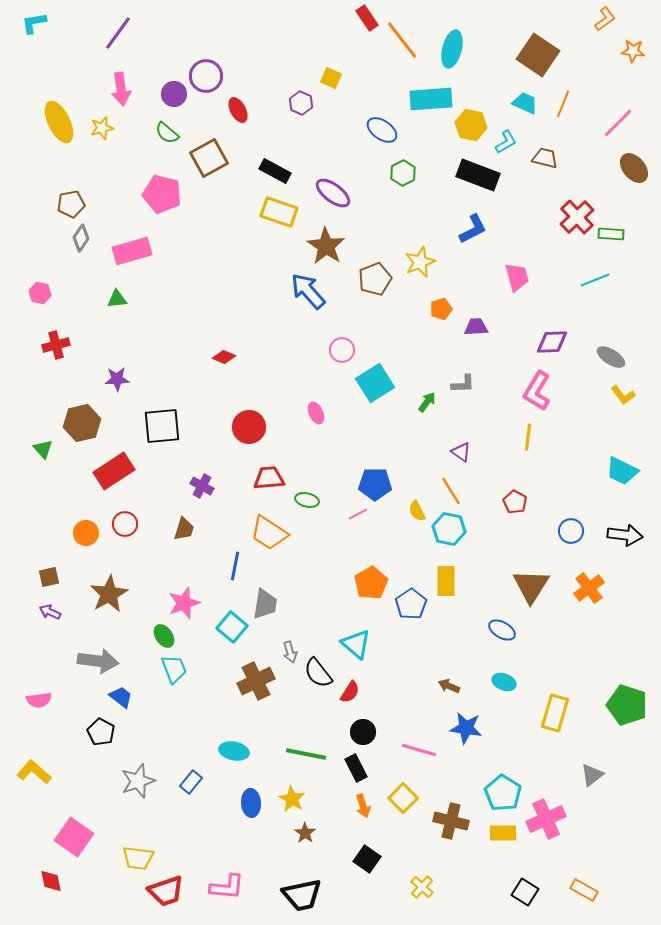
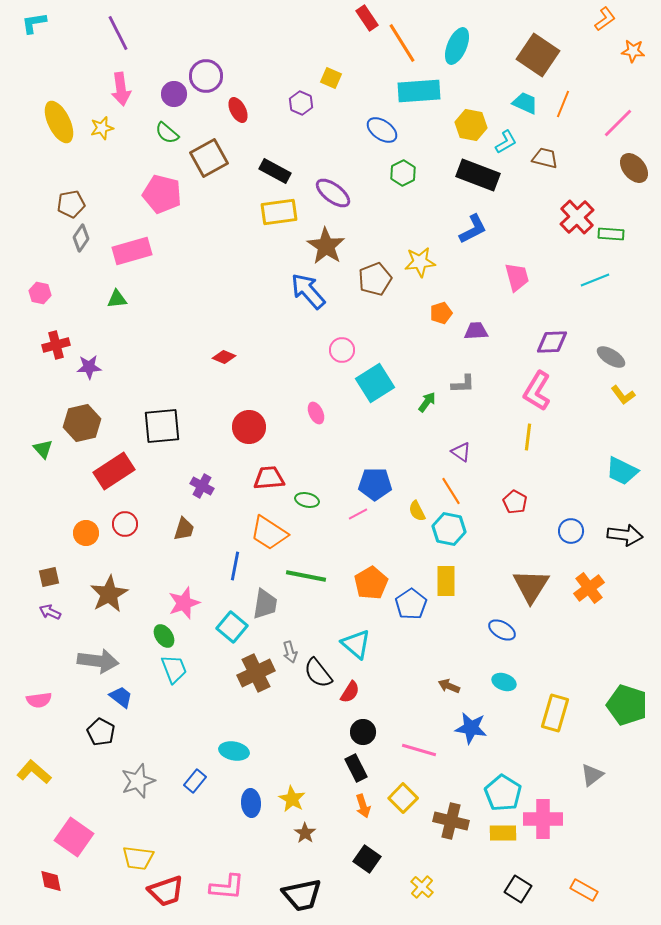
purple line at (118, 33): rotated 63 degrees counterclockwise
orange line at (402, 40): moved 3 px down; rotated 6 degrees clockwise
cyan ellipse at (452, 49): moved 5 px right, 3 px up; rotated 9 degrees clockwise
cyan rectangle at (431, 99): moved 12 px left, 8 px up
yellow rectangle at (279, 212): rotated 27 degrees counterclockwise
yellow star at (420, 262): rotated 16 degrees clockwise
orange pentagon at (441, 309): moved 4 px down
purple trapezoid at (476, 327): moved 4 px down
purple star at (117, 379): moved 28 px left, 12 px up
brown cross at (256, 681): moved 8 px up
blue star at (466, 728): moved 5 px right
green line at (306, 754): moved 178 px up
blue rectangle at (191, 782): moved 4 px right, 1 px up
pink cross at (546, 819): moved 3 px left; rotated 24 degrees clockwise
black square at (525, 892): moved 7 px left, 3 px up
